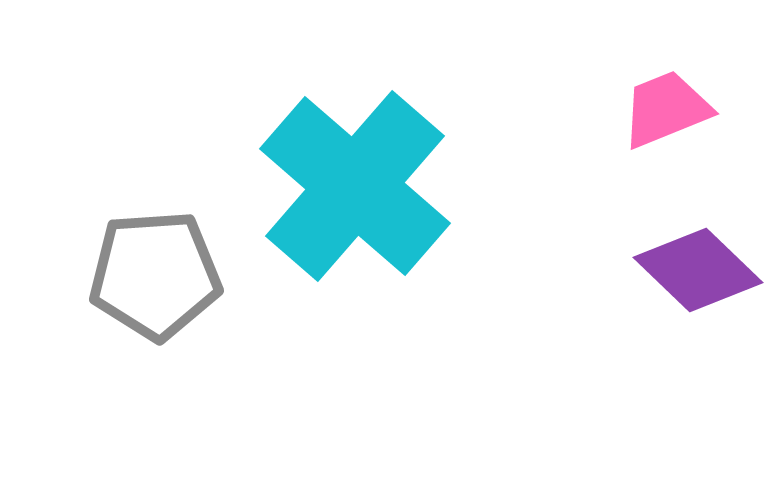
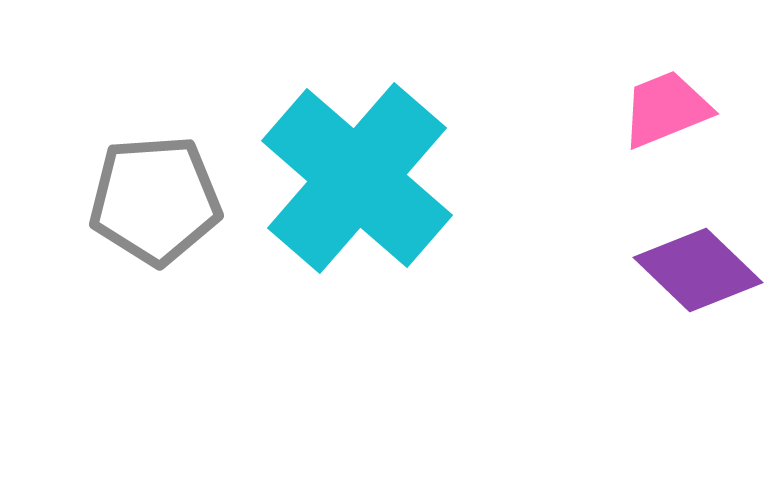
cyan cross: moved 2 px right, 8 px up
gray pentagon: moved 75 px up
